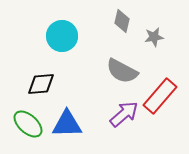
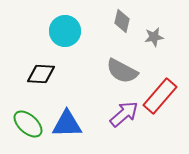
cyan circle: moved 3 px right, 5 px up
black diamond: moved 10 px up; rotated 8 degrees clockwise
